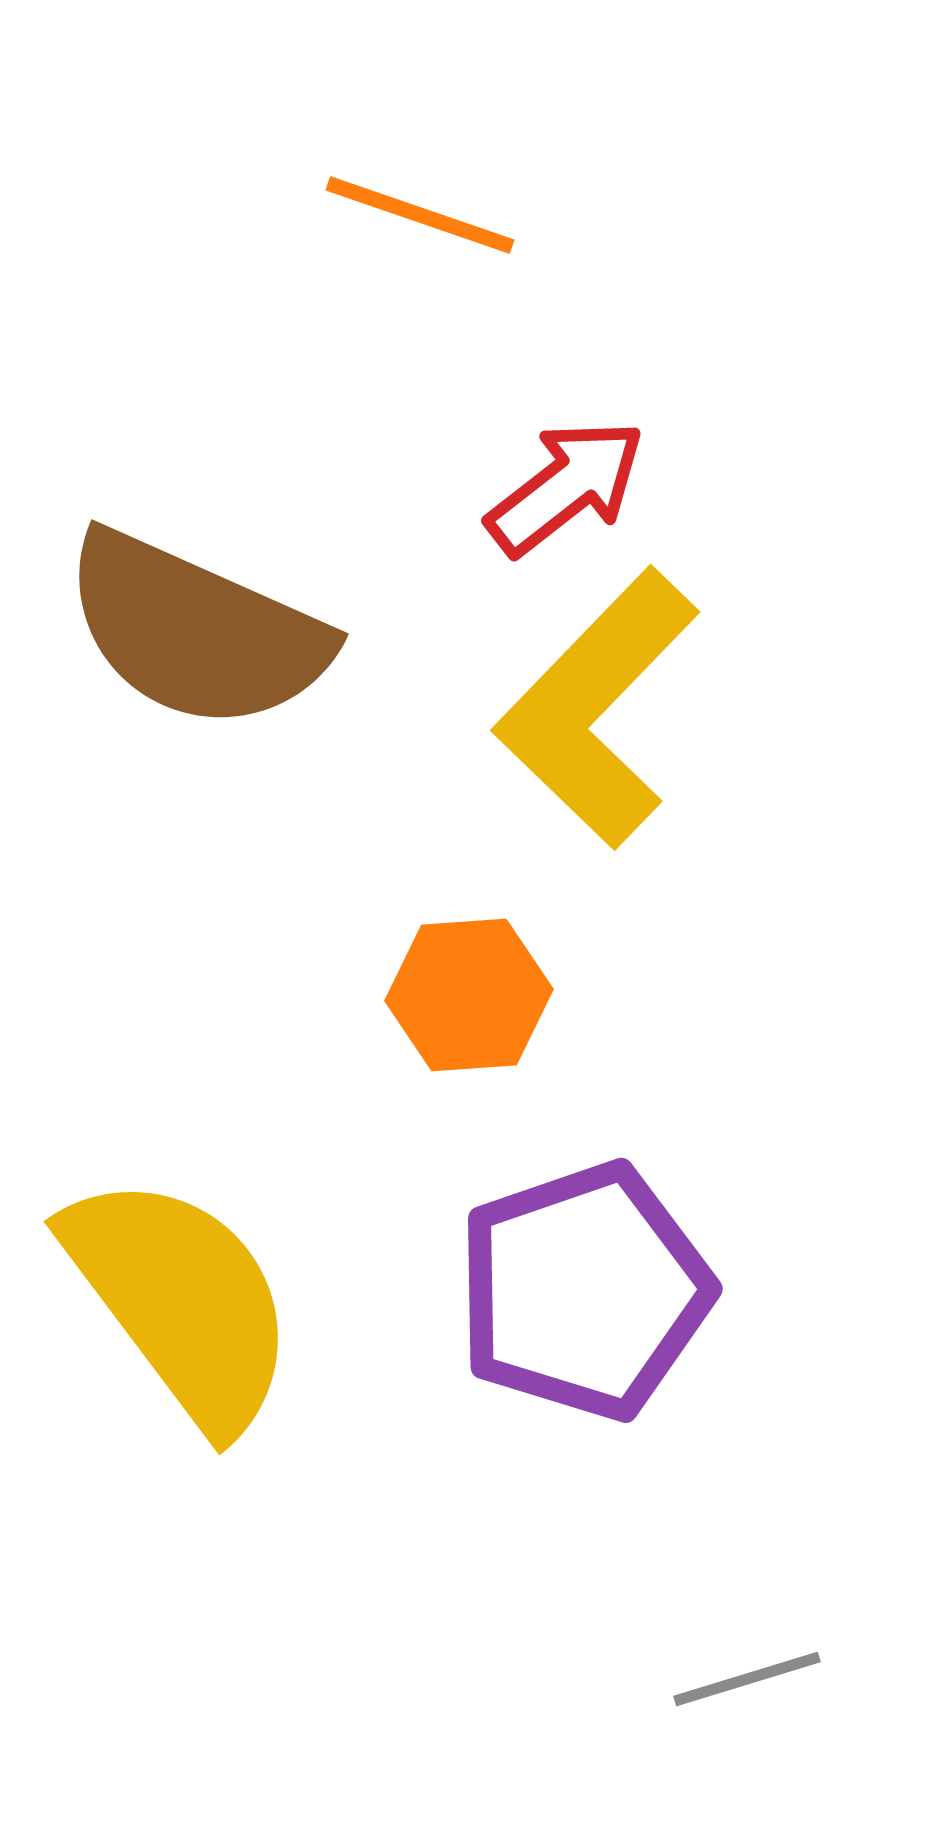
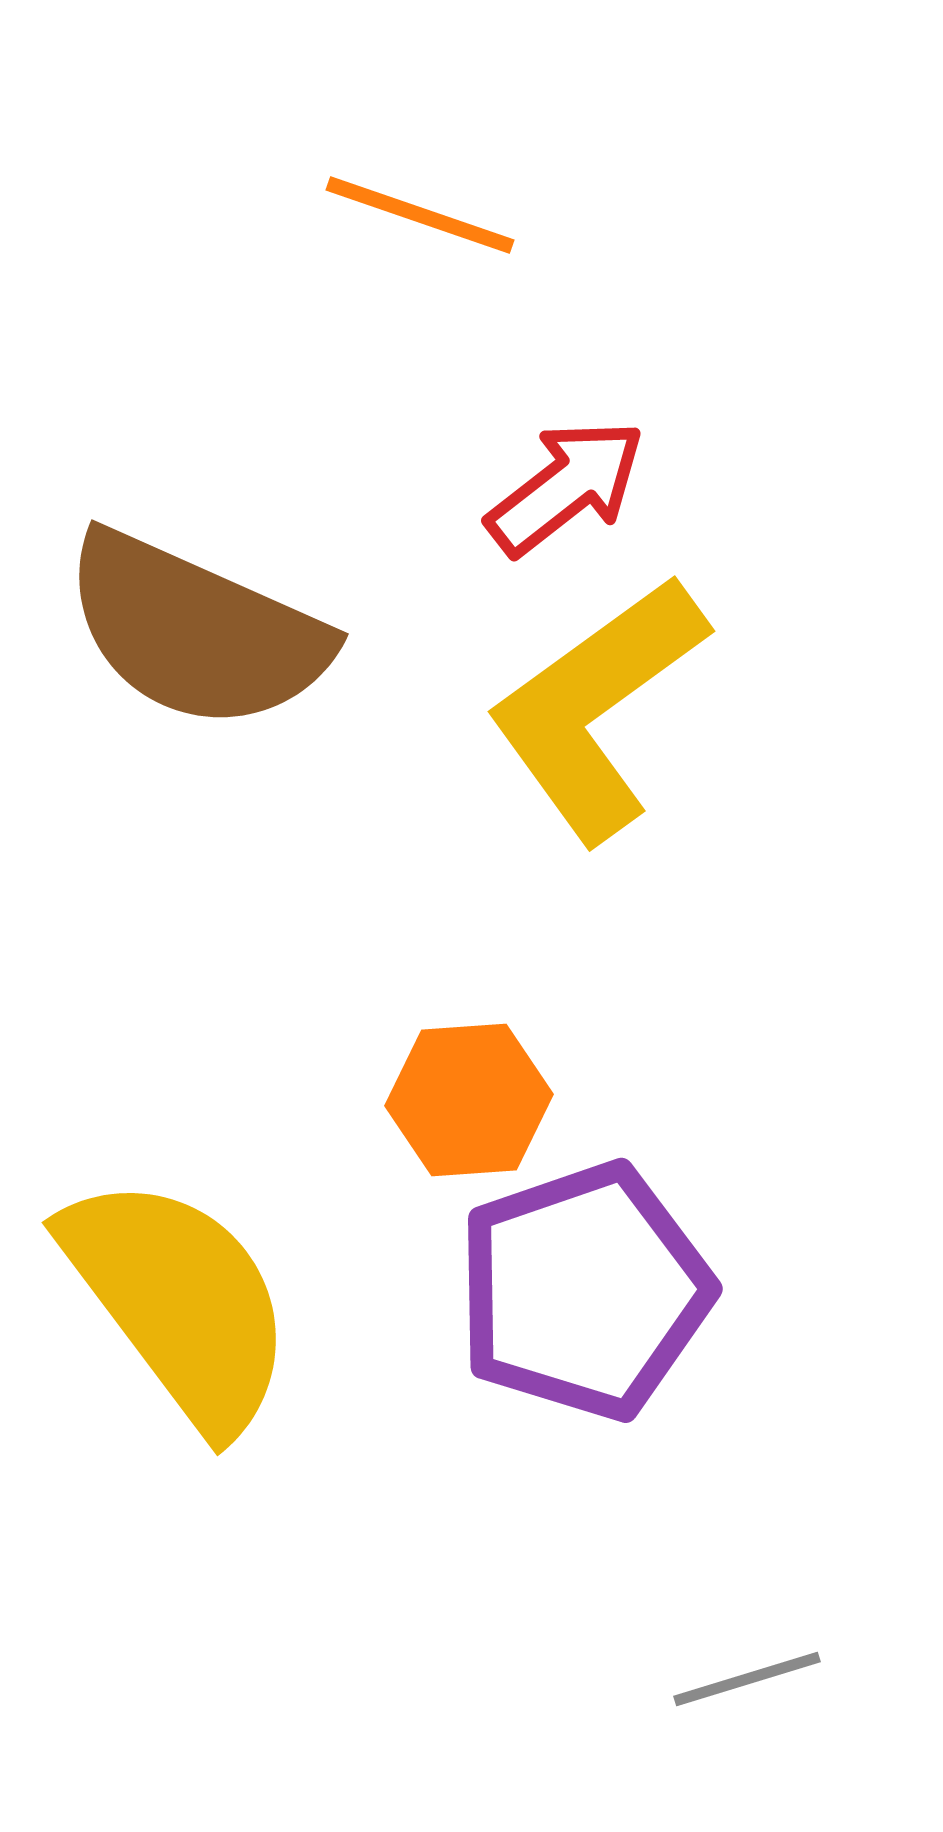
yellow L-shape: rotated 10 degrees clockwise
orange hexagon: moved 105 px down
yellow semicircle: moved 2 px left, 1 px down
